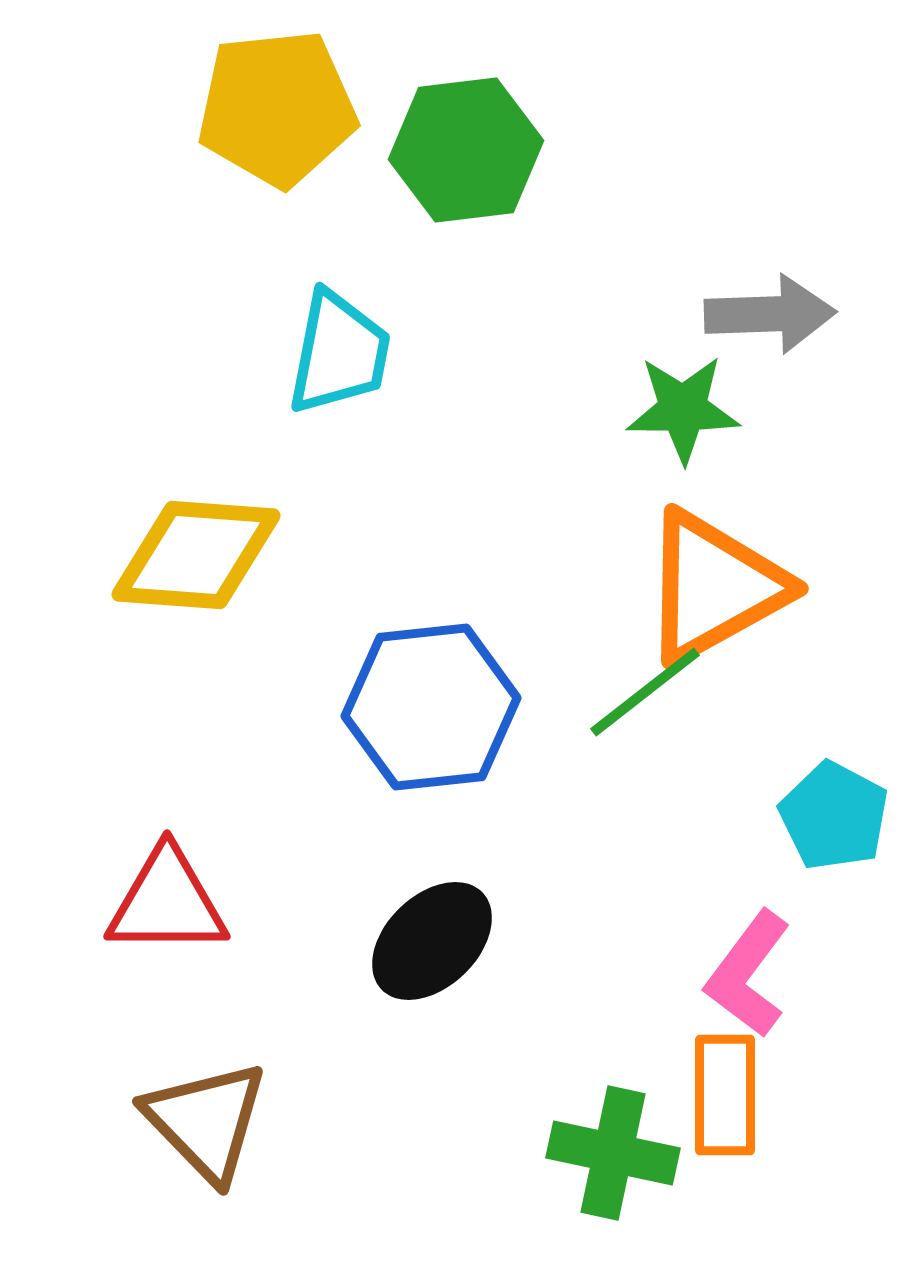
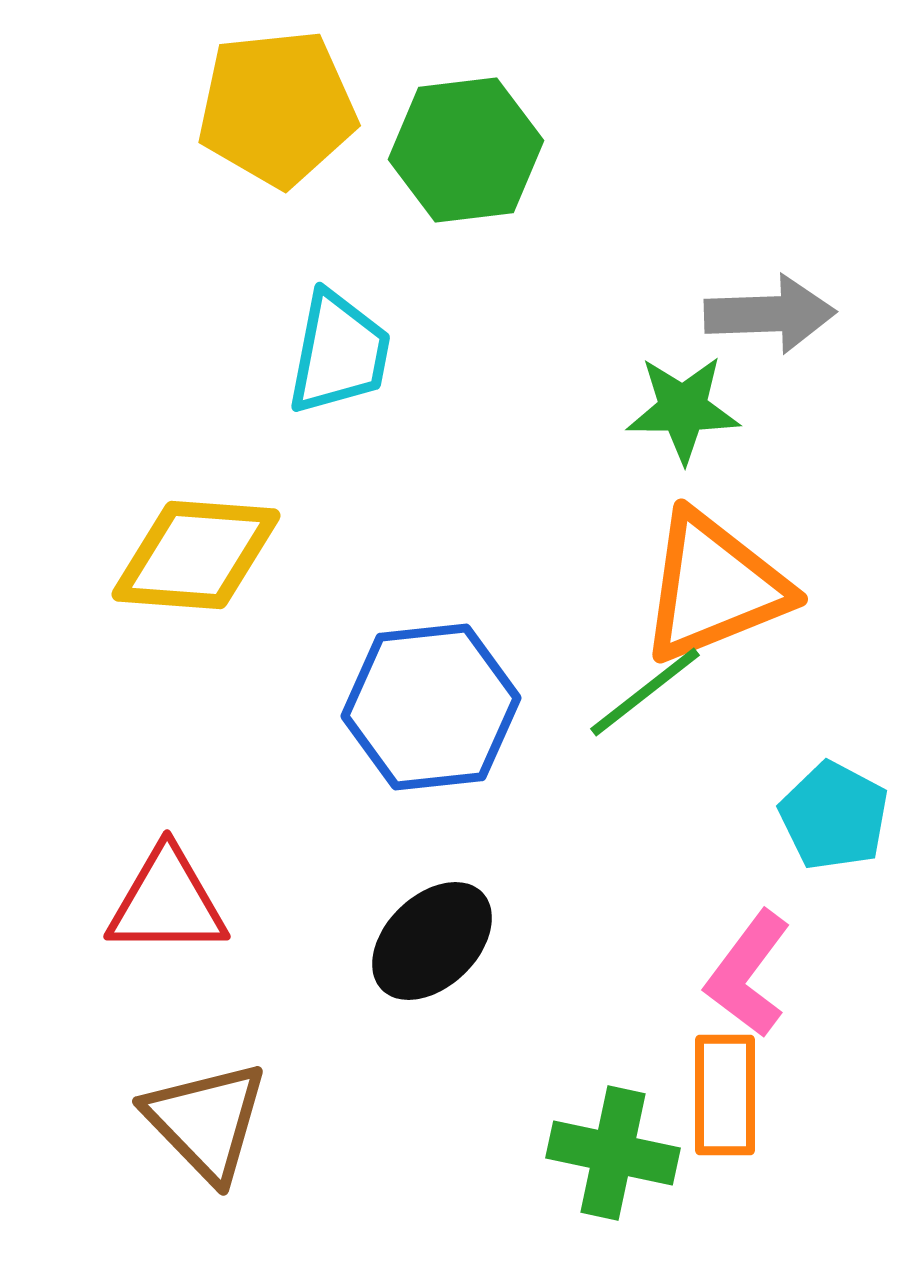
orange triangle: rotated 7 degrees clockwise
